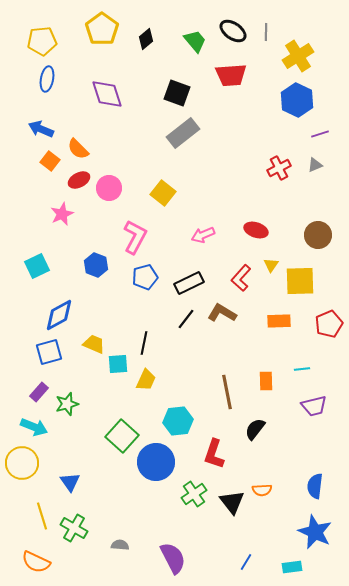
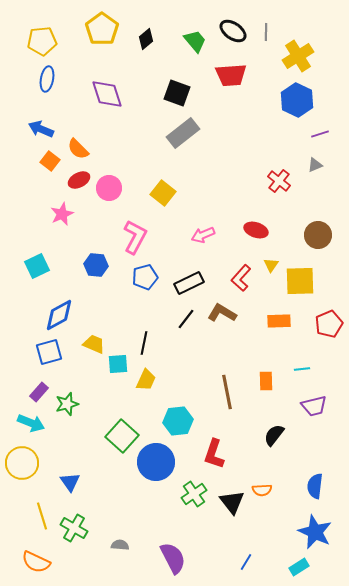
red cross at (279, 168): moved 13 px down; rotated 25 degrees counterclockwise
blue hexagon at (96, 265): rotated 15 degrees counterclockwise
cyan arrow at (34, 427): moved 3 px left, 4 px up
black semicircle at (255, 429): moved 19 px right, 6 px down
cyan rectangle at (292, 567): moved 7 px right; rotated 24 degrees counterclockwise
